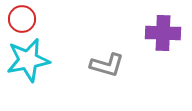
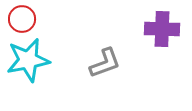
purple cross: moved 1 px left, 4 px up
gray L-shape: moved 2 px left, 2 px up; rotated 36 degrees counterclockwise
